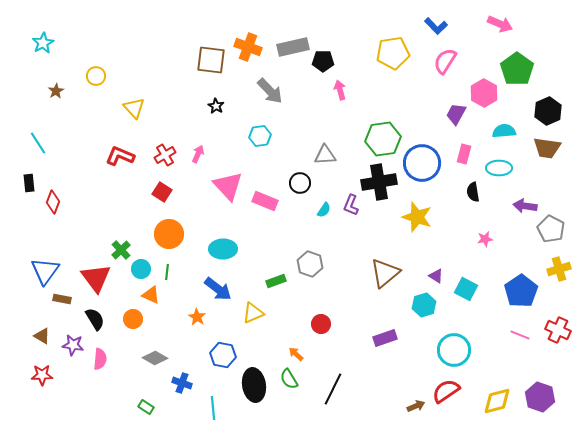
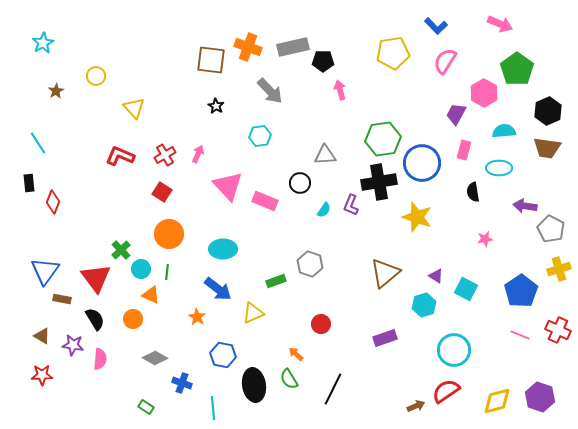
pink rectangle at (464, 154): moved 4 px up
